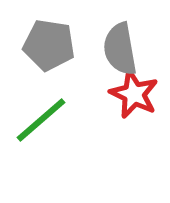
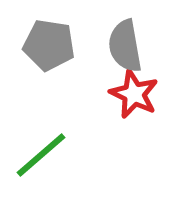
gray semicircle: moved 5 px right, 3 px up
green line: moved 35 px down
